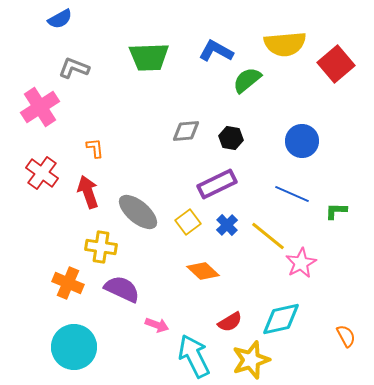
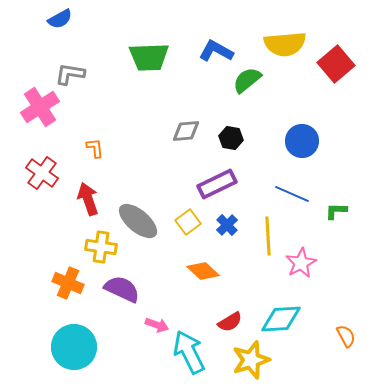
gray L-shape: moved 4 px left, 6 px down; rotated 12 degrees counterclockwise
red arrow: moved 7 px down
gray ellipse: moved 9 px down
yellow line: rotated 48 degrees clockwise
cyan diamond: rotated 9 degrees clockwise
cyan arrow: moved 5 px left, 4 px up
